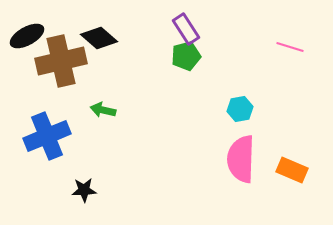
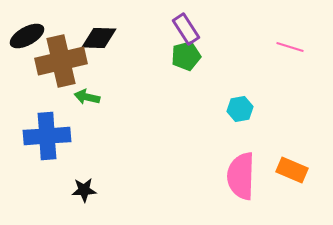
black diamond: rotated 39 degrees counterclockwise
green arrow: moved 16 px left, 13 px up
blue cross: rotated 18 degrees clockwise
pink semicircle: moved 17 px down
